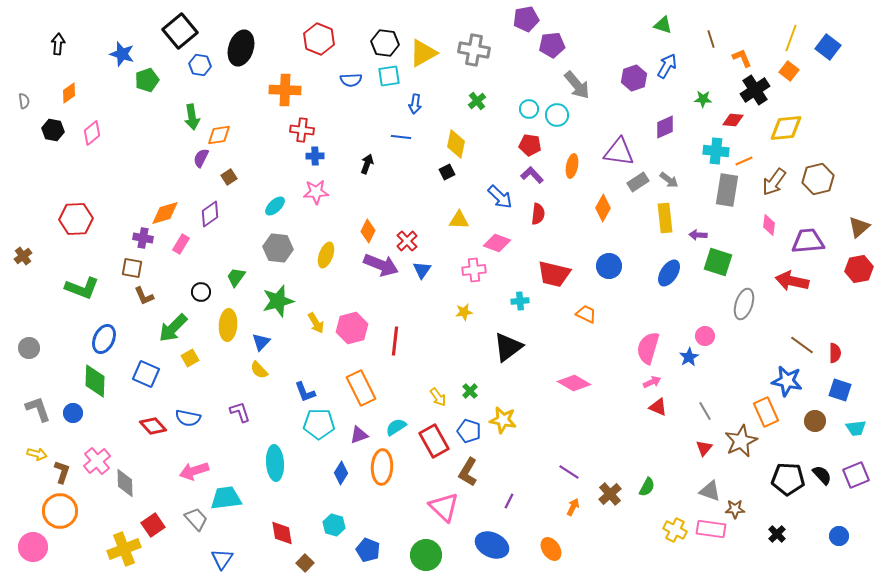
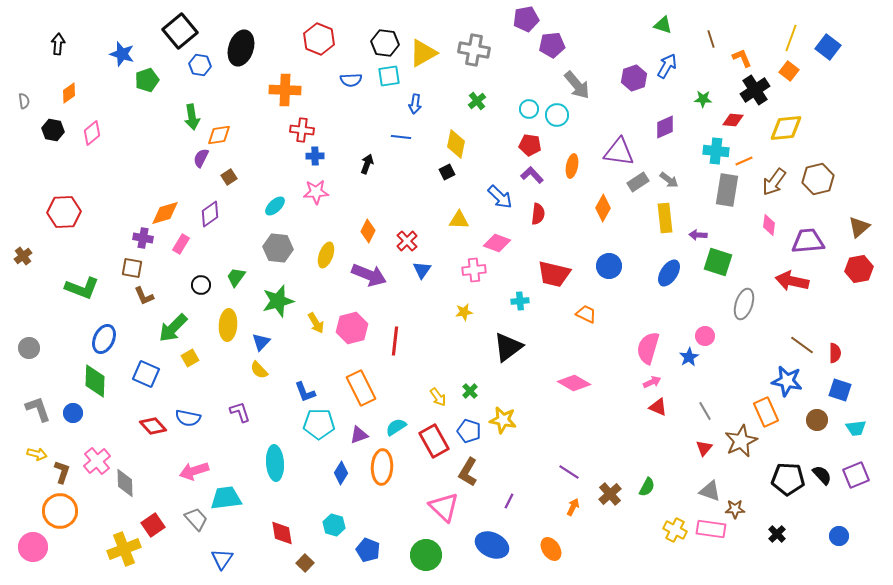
red hexagon at (76, 219): moved 12 px left, 7 px up
purple arrow at (381, 265): moved 12 px left, 10 px down
black circle at (201, 292): moved 7 px up
brown circle at (815, 421): moved 2 px right, 1 px up
